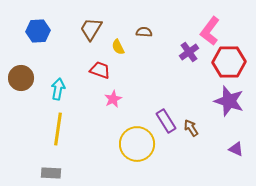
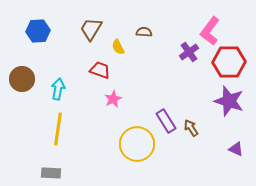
brown circle: moved 1 px right, 1 px down
